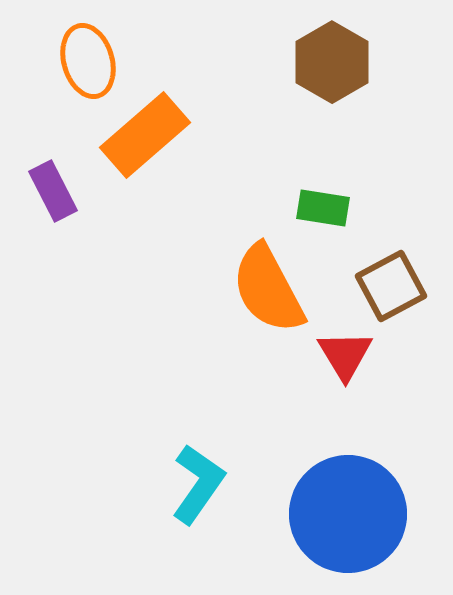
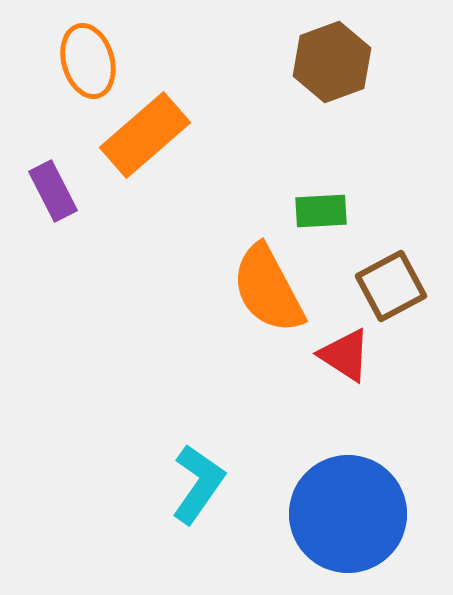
brown hexagon: rotated 10 degrees clockwise
green rectangle: moved 2 px left, 3 px down; rotated 12 degrees counterclockwise
red triangle: rotated 26 degrees counterclockwise
